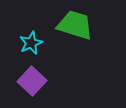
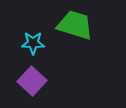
cyan star: moved 2 px right; rotated 25 degrees clockwise
